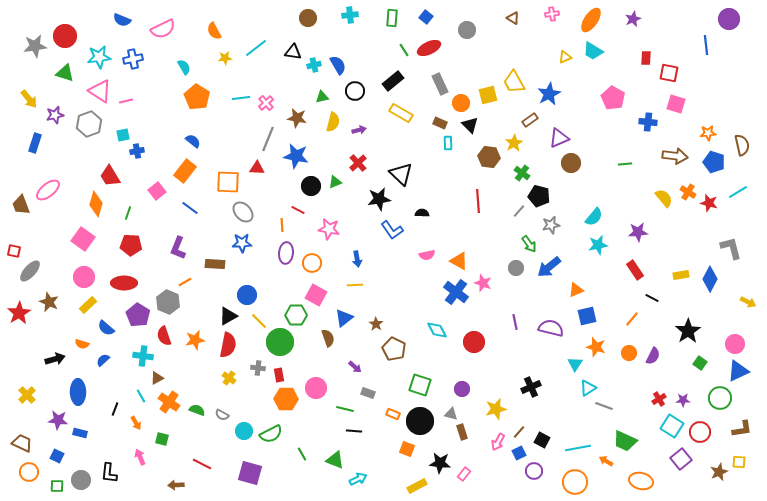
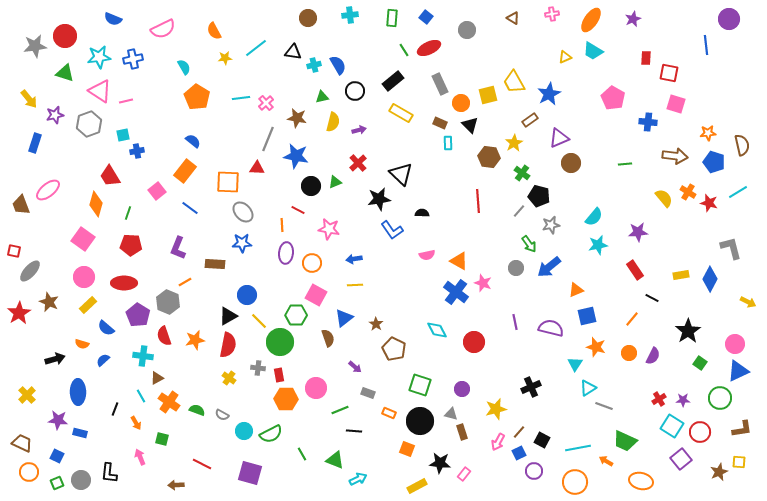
blue semicircle at (122, 20): moved 9 px left, 1 px up
blue arrow at (357, 259): moved 3 px left; rotated 91 degrees clockwise
green line at (345, 409): moved 5 px left, 1 px down; rotated 36 degrees counterclockwise
orange rectangle at (393, 414): moved 4 px left, 1 px up
green square at (57, 486): moved 3 px up; rotated 24 degrees counterclockwise
